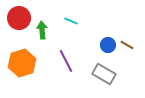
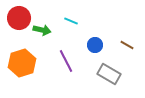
green arrow: rotated 108 degrees clockwise
blue circle: moved 13 px left
gray rectangle: moved 5 px right
